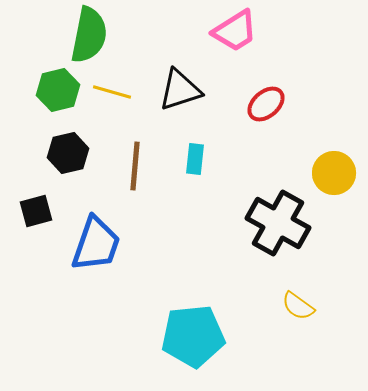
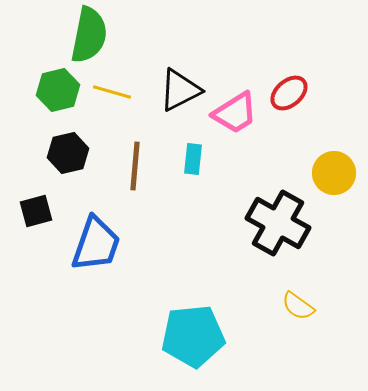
pink trapezoid: moved 82 px down
black triangle: rotated 9 degrees counterclockwise
red ellipse: moved 23 px right, 11 px up
cyan rectangle: moved 2 px left
